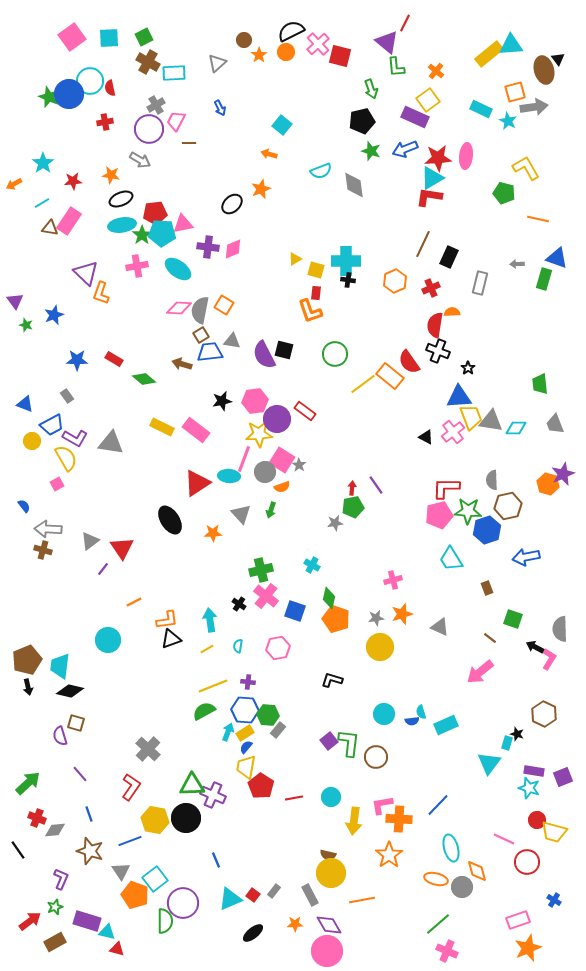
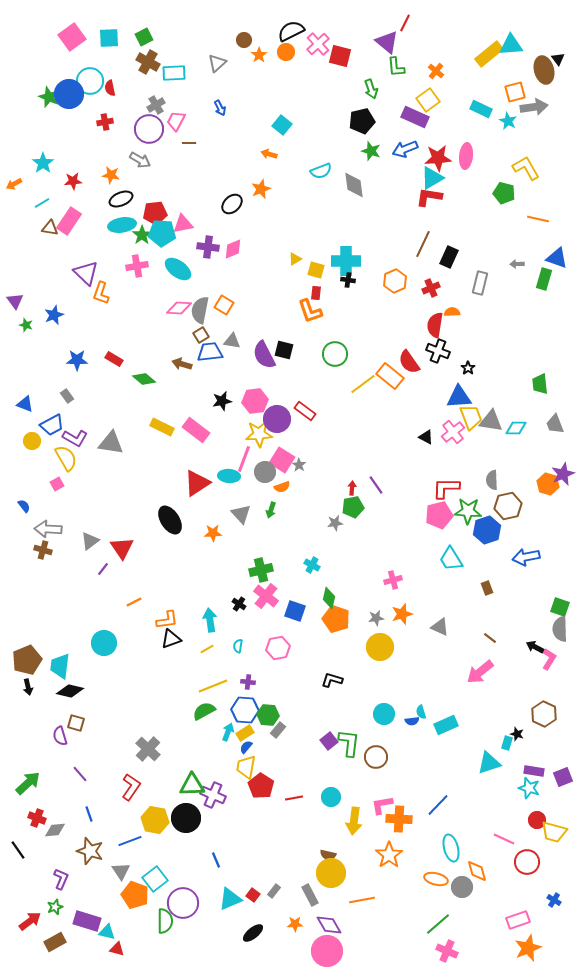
green square at (513, 619): moved 47 px right, 12 px up
cyan circle at (108, 640): moved 4 px left, 3 px down
cyan triangle at (489, 763): rotated 35 degrees clockwise
